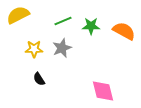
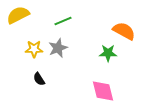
green star: moved 17 px right, 27 px down
gray star: moved 4 px left
